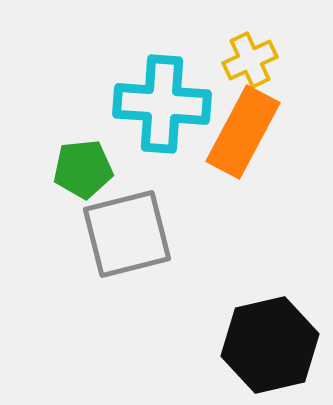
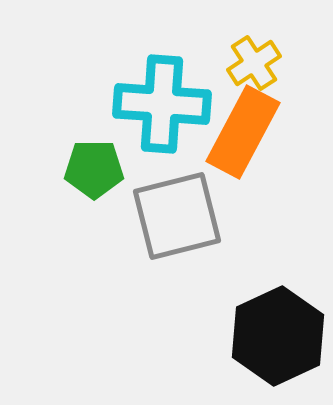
yellow cross: moved 4 px right, 3 px down; rotated 8 degrees counterclockwise
green pentagon: moved 11 px right; rotated 6 degrees clockwise
gray square: moved 50 px right, 18 px up
black hexagon: moved 8 px right, 9 px up; rotated 12 degrees counterclockwise
